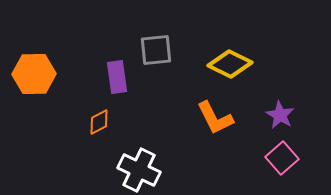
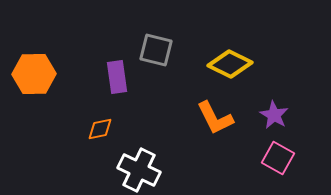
gray square: rotated 20 degrees clockwise
purple star: moved 6 px left
orange diamond: moved 1 px right, 7 px down; rotated 16 degrees clockwise
pink square: moved 4 px left; rotated 20 degrees counterclockwise
